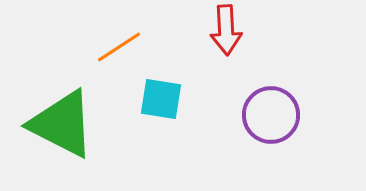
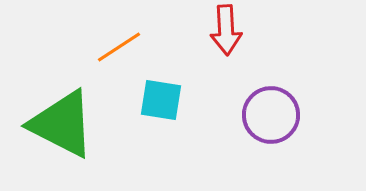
cyan square: moved 1 px down
